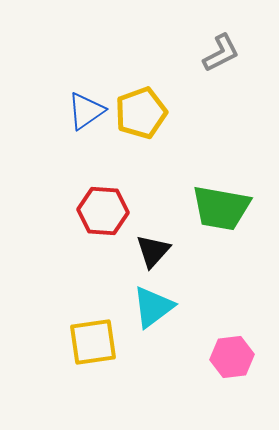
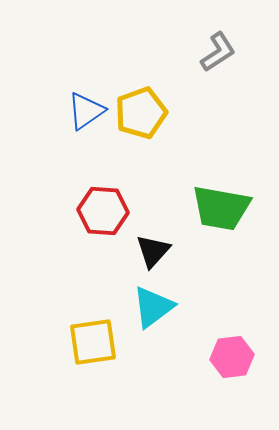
gray L-shape: moved 3 px left, 1 px up; rotated 6 degrees counterclockwise
